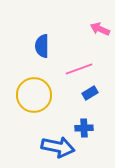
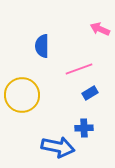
yellow circle: moved 12 px left
